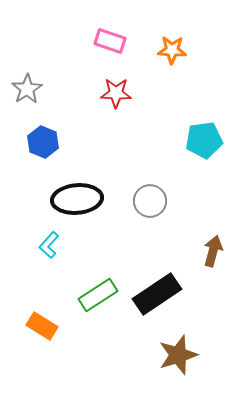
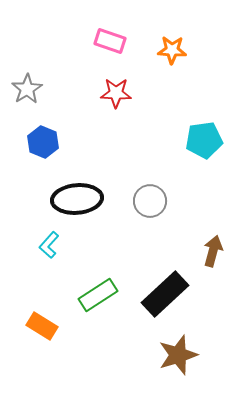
black rectangle: moved 8 px right; rotated 9 degrees counterclockwise
